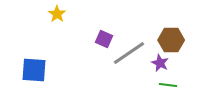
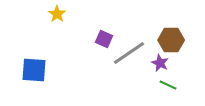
green line: rotated 18 degrees clockwise
